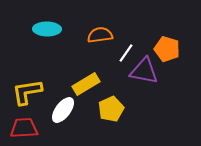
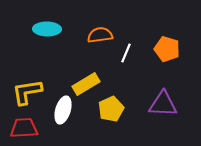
white line: rotated 12 degrees counterclockwise
purple triangle: moved 19 px right, 33 px down; rotated 8 degrees counterclockwise
white ellipse: rotated 20 degrees counterclockwise
